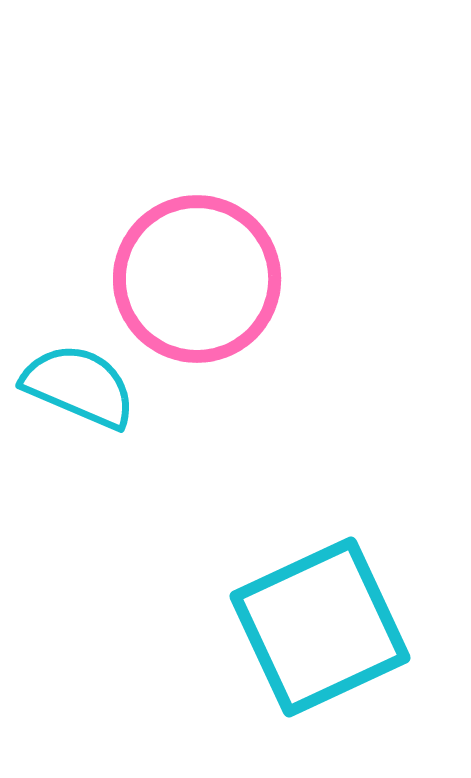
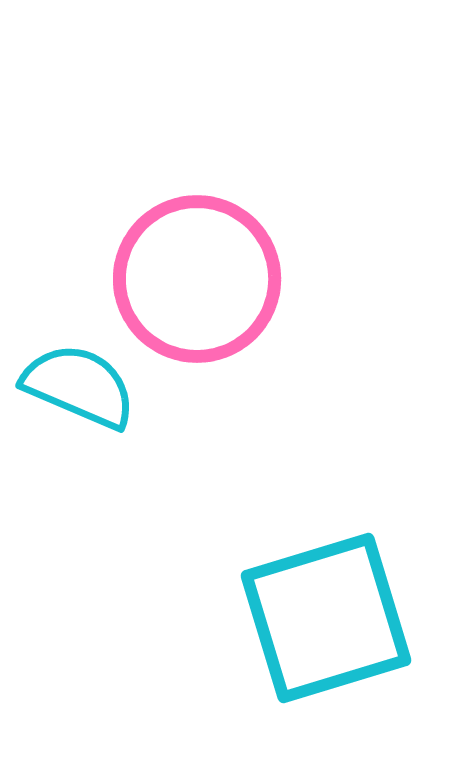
cyan square: moved 6 px right, 9 px up; rotated 8 degrees clockwise
